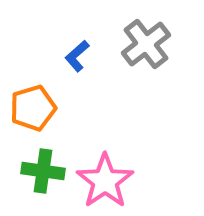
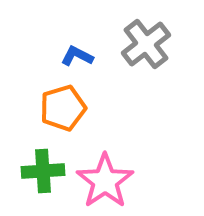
blue L-shape: rotated 68 degrees clockwise
orange pentagon: moved 30 px right
green cross: rotated 12 degrees counterclockwise
